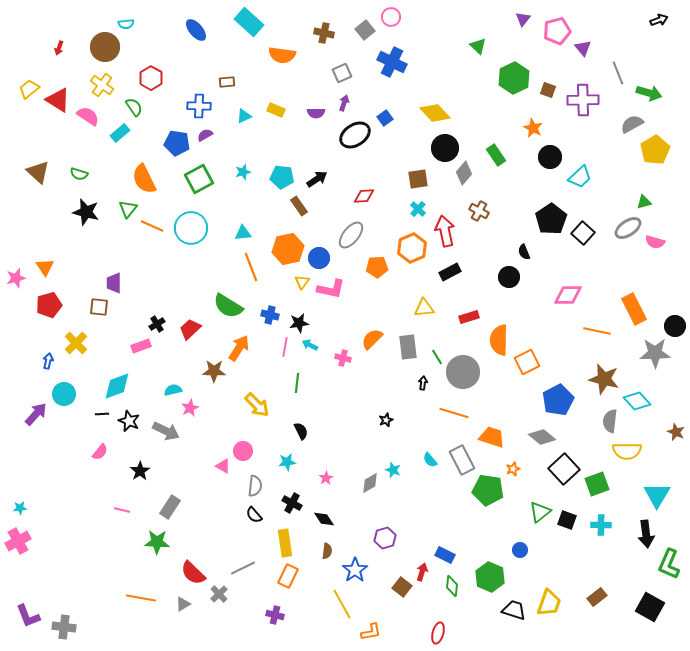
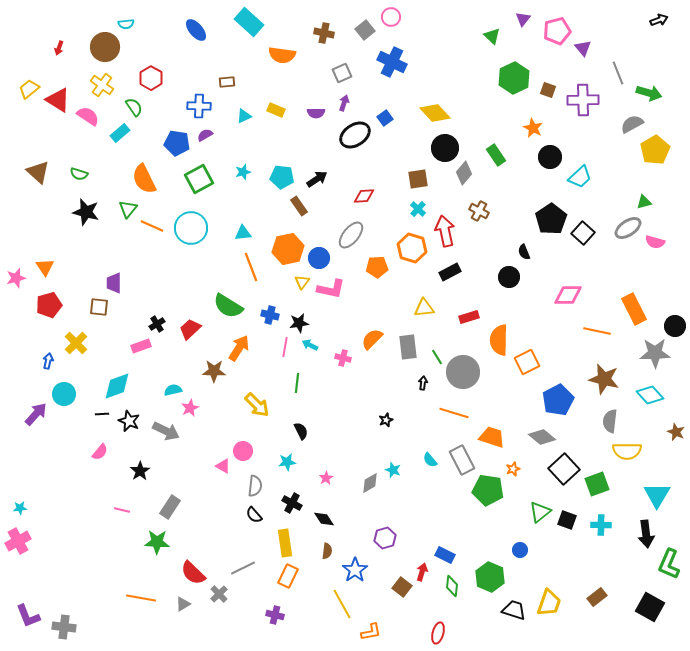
green triangle at (478, 46): moved 14 px right, 10 px up
orange hexagon at (412, 248): rotated 20 degrees counterclockwise
cyan diamond at (637, 401): moved 13 px right, 6 px up
